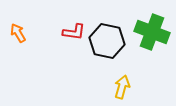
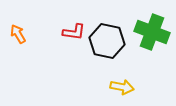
orange arrow: moved 1 px down
yellow arrow: rotated 85 degrees clockwise
